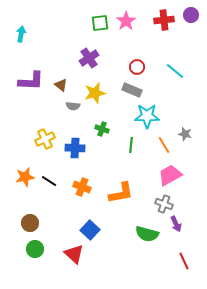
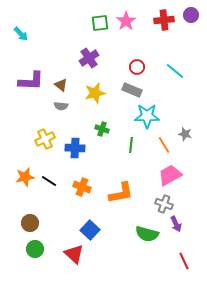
cyan arrow: rotated 126 degrees clockwise
gray semicircle: moved 12 px left
